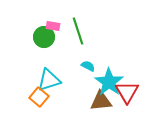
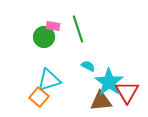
green line: moved 2 px up
